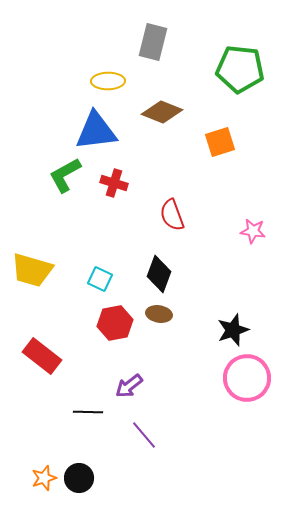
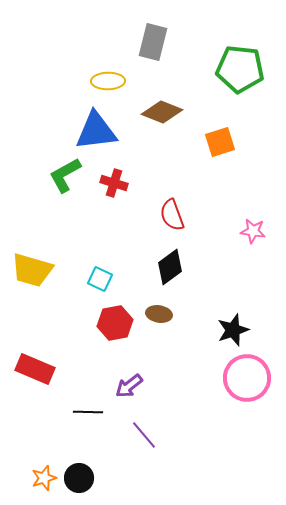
black diamond: moved 11 px right, 7 px up; rotated 33 degrees clockwise
red rectangle: moved 7 px left, 13 px down; rotated 15 degrees counterclockwise
